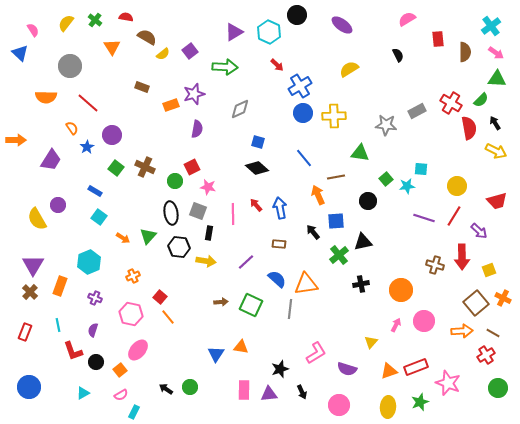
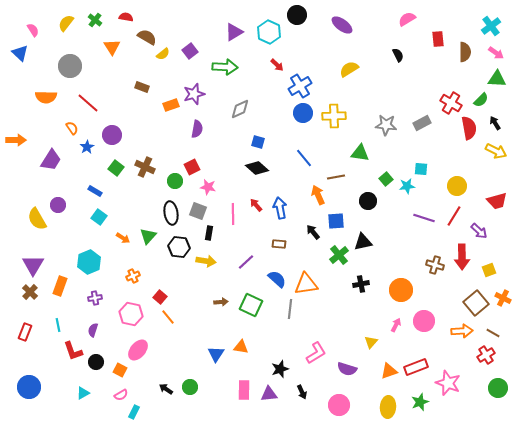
gray rectangle at (417, 111): moved 5 px right, 12 px down
purple cross at (95, 298): rotated 32 degrees counterclockwise
orange square at (120, 370): rotated 24 degrees counterclockwise
